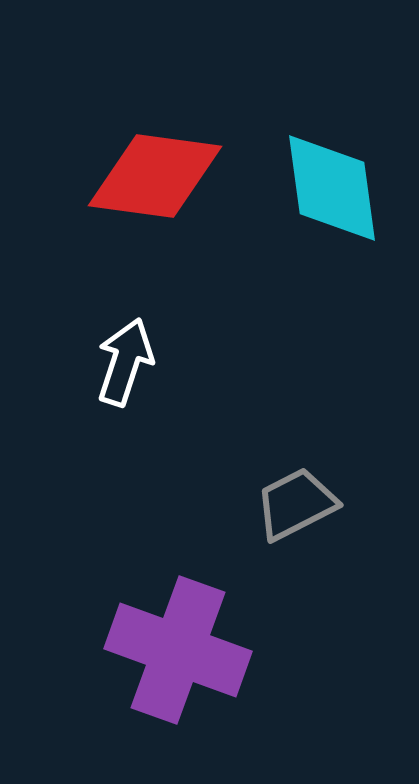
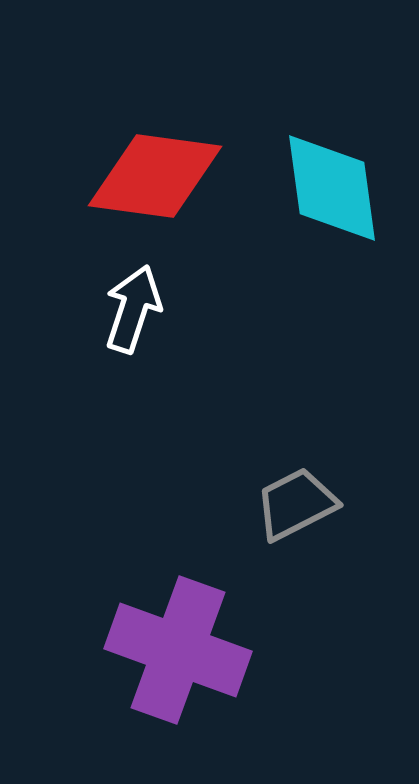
white arrow: moved 8 px right, 53 px up
